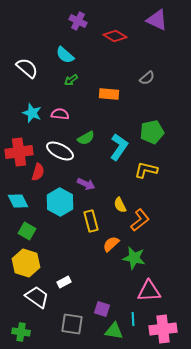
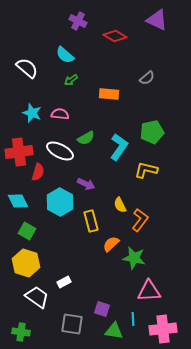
orange L-shape: rotated 15 degrees counterclockwise
